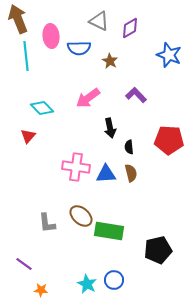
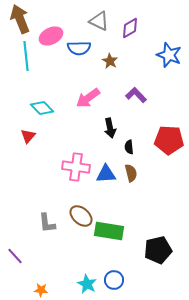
brown arrow: moved 2 px right
pink ellipse: rotated 70 degrees clockwise
purple line: moved 9 px left, 8 px up; rotated 12 degrees clockwise
